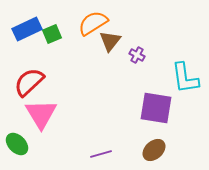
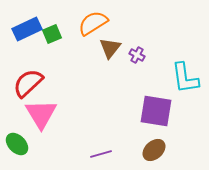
brown triangle: moved 7 px down
red semicircle: moved 1 px left, 1 px down
purple square: moved 3 px down
